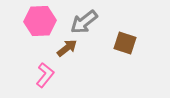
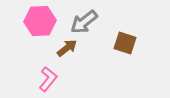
pink L-shape: moved 3 px right, 4 px down
